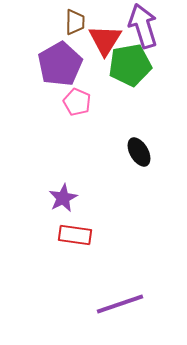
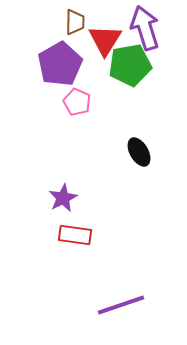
purple arrow: moved 2 px right, 2 px down
purple line: moved 1 px right, 1 px down
